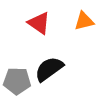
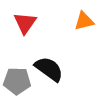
red triangle: moved 14 px left; rotated 30 degrees clockwise
black semicircle: rotated 72 degrees clockwise
